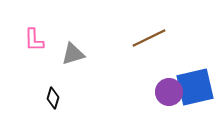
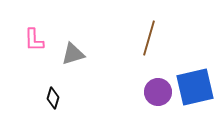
brown line: rotated 48 degrees counterclockwise
purple circle: moved 11 px left
